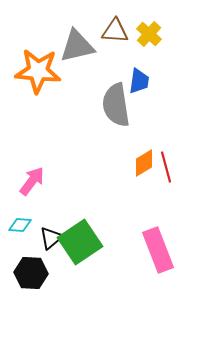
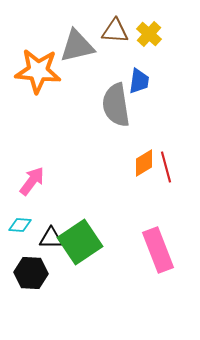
black triangle: rotated 40 degrees clockwise
